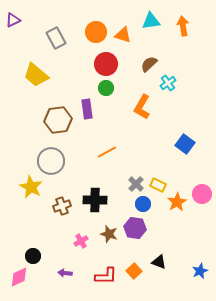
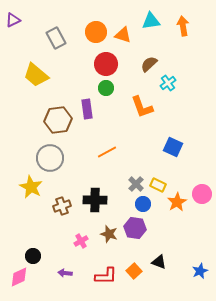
orange L-shape: rotated 50 degrees counterclockwise
blue square: moved 12 px left, 3 px down; rotated 12 degrees counterclockwise
gray circle: moved 1 px left, 3 px up
